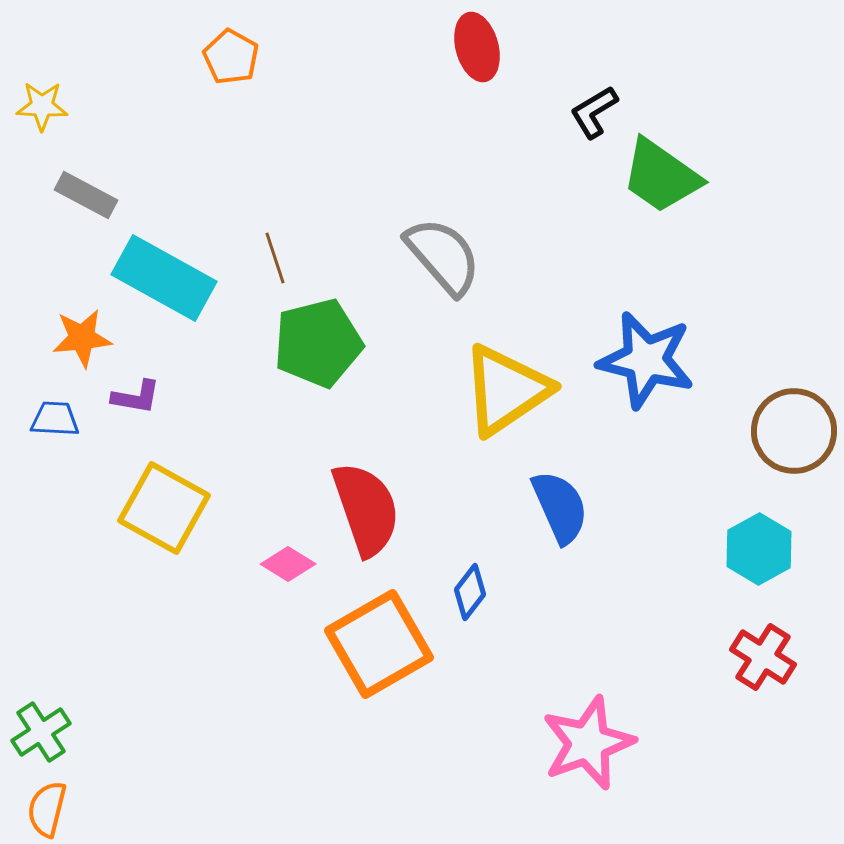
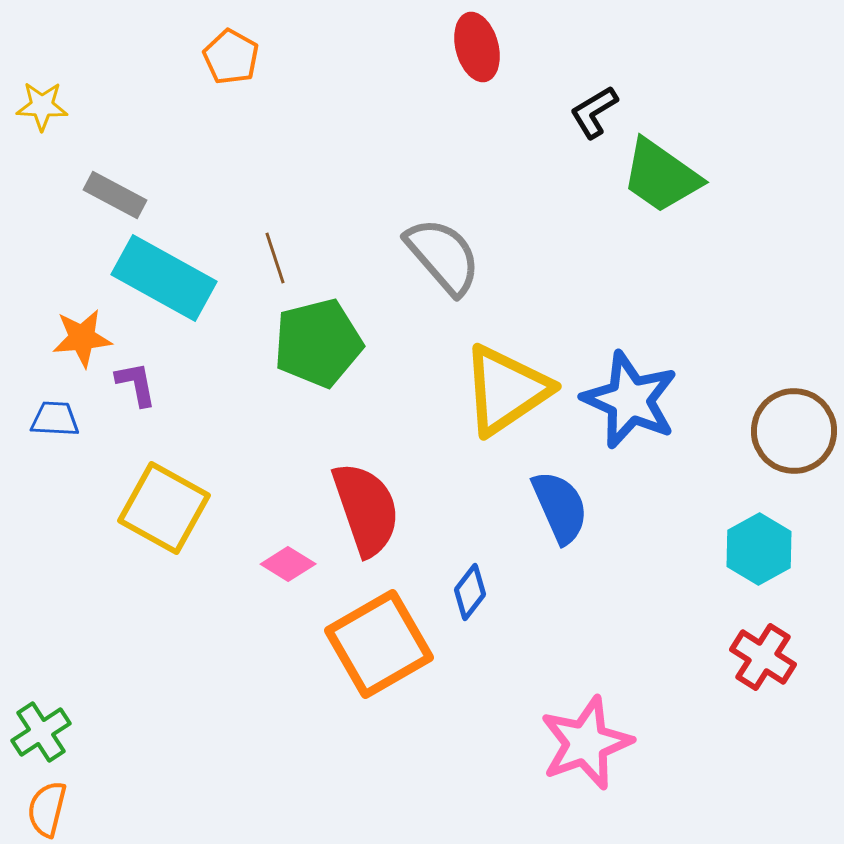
gray rectangle: moved 29 px right
blue star: moved 16 px left, 40 px down; rotated 10 degrees clockwise
purple L-shape: moved 13 px up; rotated 111 degrees counterclockwise
pink star: moved 2 px left
